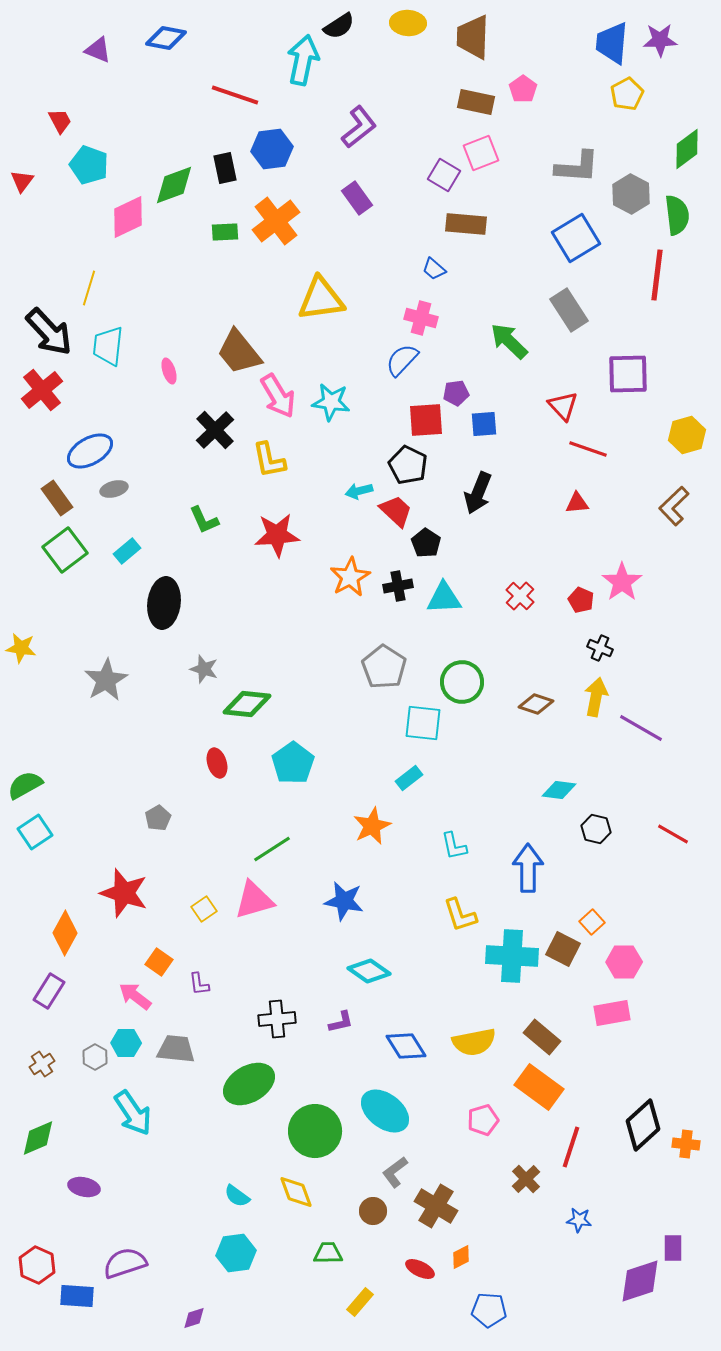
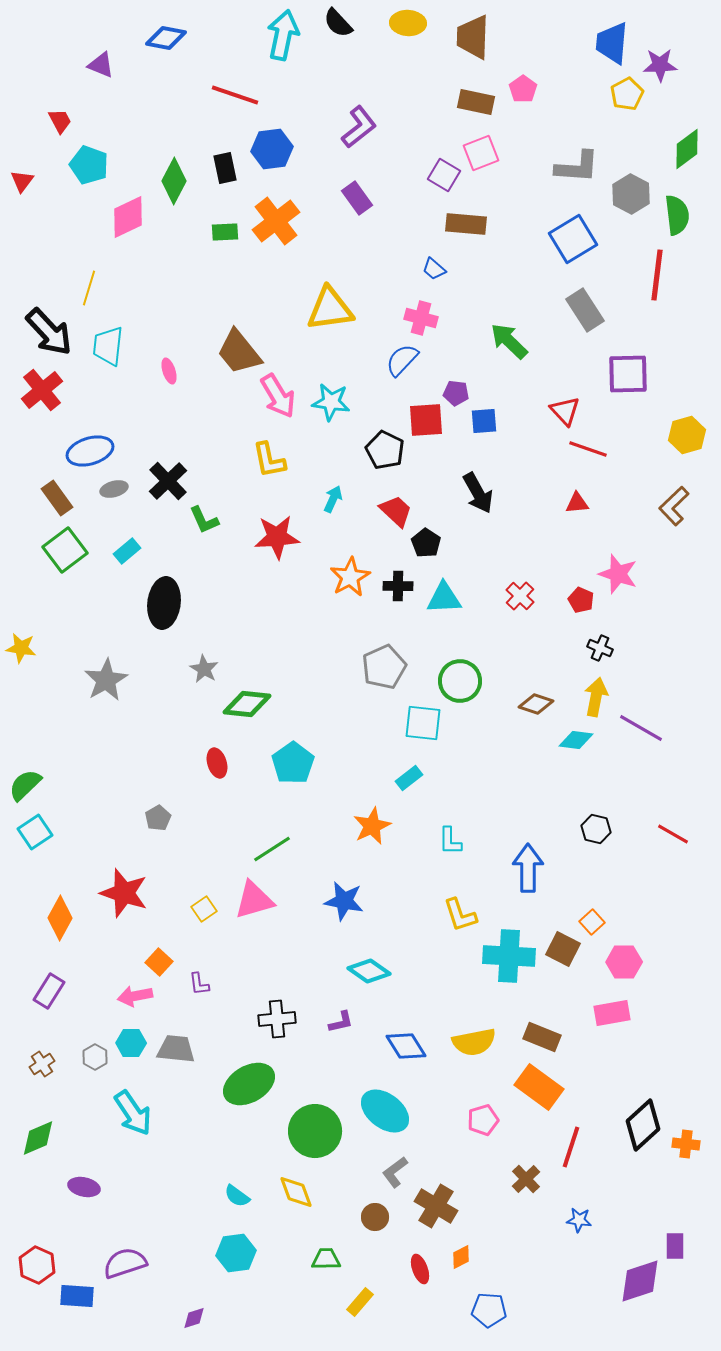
black semicircle at (339, 26): moved 1 px left, 3 px up; rotated 80 degrees clockwise
purple star at (660, 40): moved 25 px down
purple triangle at (98, 50): moved 3 px right, 15 px down
cyan arrow at (303, 60): moved 20 px left, 25 px up
green diamond at (174, 185): moved 4 px up; rotated 42 degrees counterclockwise
blue square at (576, 238): moved 3 px left, 1 px down
yellow triangle at (321, 299): moved 9 px right, 10 px down
gray rectangle at (569, 310): moved 16 px right
purple pentagon at (456, 393): rotated 15 degrees clockwise
red triangle at (563, 406): moved 2 px right, 5 px down
blue square at (484, 424): moved 3 px up
black cross at (215, 430): moved 47 px left, 51 px down
blue ellipse at (90, 451): rotated 12 degrees clockwise
black pentagon at (408, 465): moved 23 px left, 15 px up
cyan arrow at (359, 491): moved 26 px left, 8 px down; rotated 128 degrees clockwise
black arrow at (478, 493): rotated 51 degrees counterclockwise
red star at (277, 535): moved 2 px down
pink star at (622, 582): moved 4 px left, 8 px up; rotated 18 degrees counterclockwise
black cross at (398, 586): rotated 12 degrees clockwise
gray pentagon at (384, 667): rotated 15 degrees clockwise
gray star at (204, 669): rotated 12 degrees clockwise
green circle at (462, 682): moved 2 px left, 1 px up
green semicircle at (25, 785): rotated 15 degrees counterclockwise
cyan diamond at (559, 790): moved 17 px right, 50 px up
cyan L-shape at (454, 846): moved 4 px left, 5 px up; rotated 12 degrees clockwise
orange diamond at (65, 933): moved 5 px left, 15 px up
cyan cross at (512, 956): moved 3 px left
orange square at (159, 962): rotated 8 degrees clockwise
pink arrow at (135, 996): rotated 48 degrees counterclockwise
brown rectangle at (542, 1037): rotated 18 degrees counterclockwise
cyan hexagon at (126, 1043): moved 5 px right
brown circle at (373, 1211): moved 2 px right, 6 px down
purple rectangle at (673, 1248): moved 2 px right, 2 px up
green trapezoid at (328, 1253): moved 2 px left, 6 px down
red ellipse at (420, 1269): rotated 44 degrees clockwise
